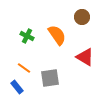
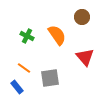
red triangle: rotated 18 degrees clockwise
